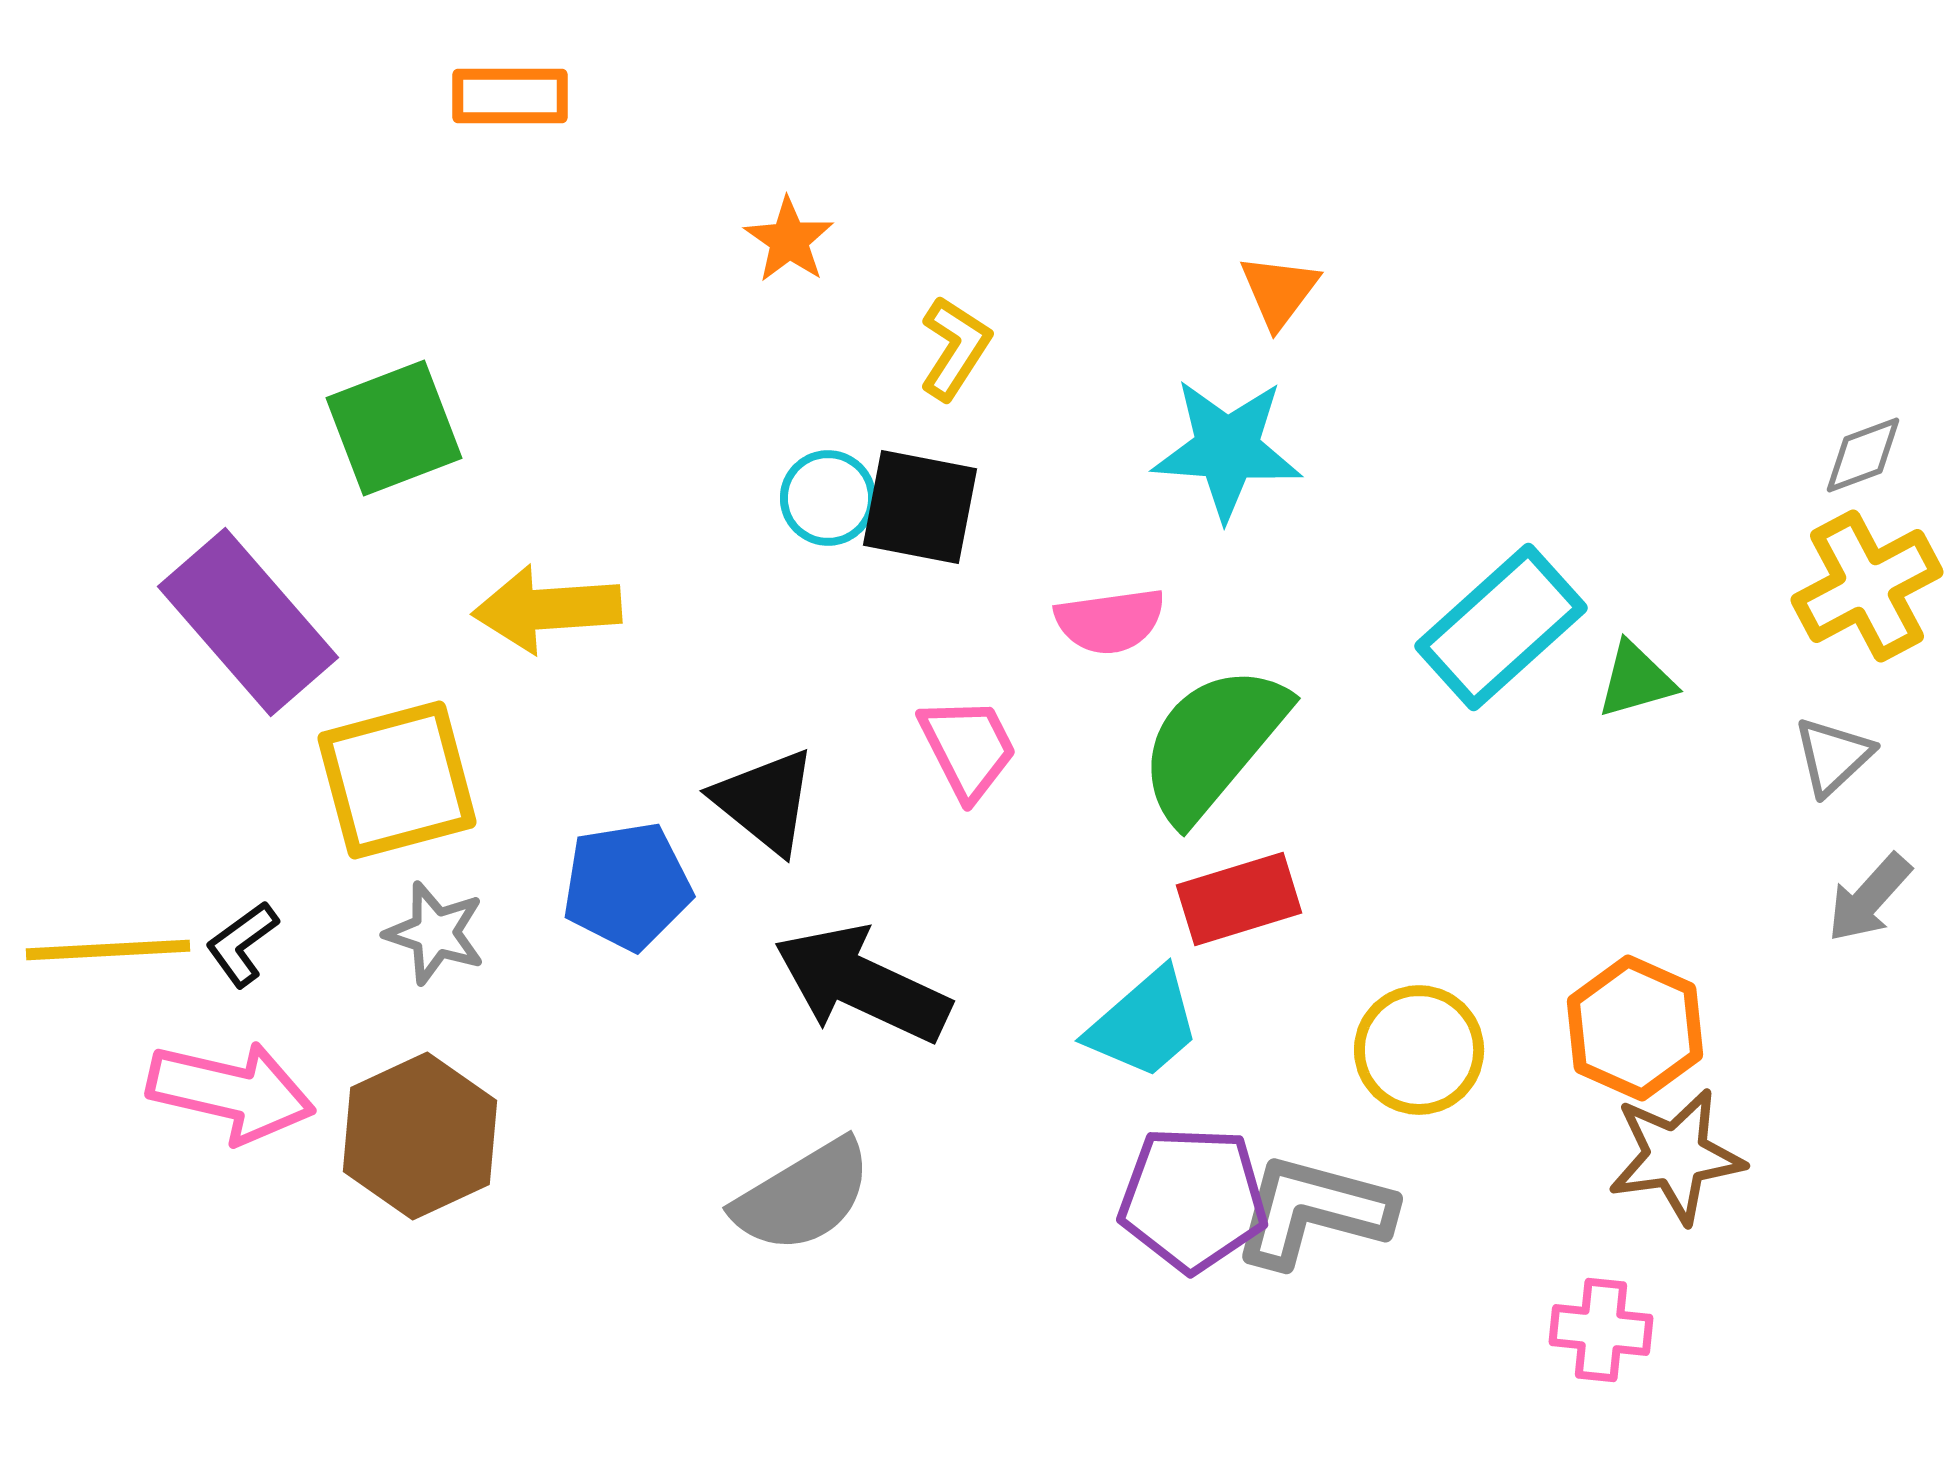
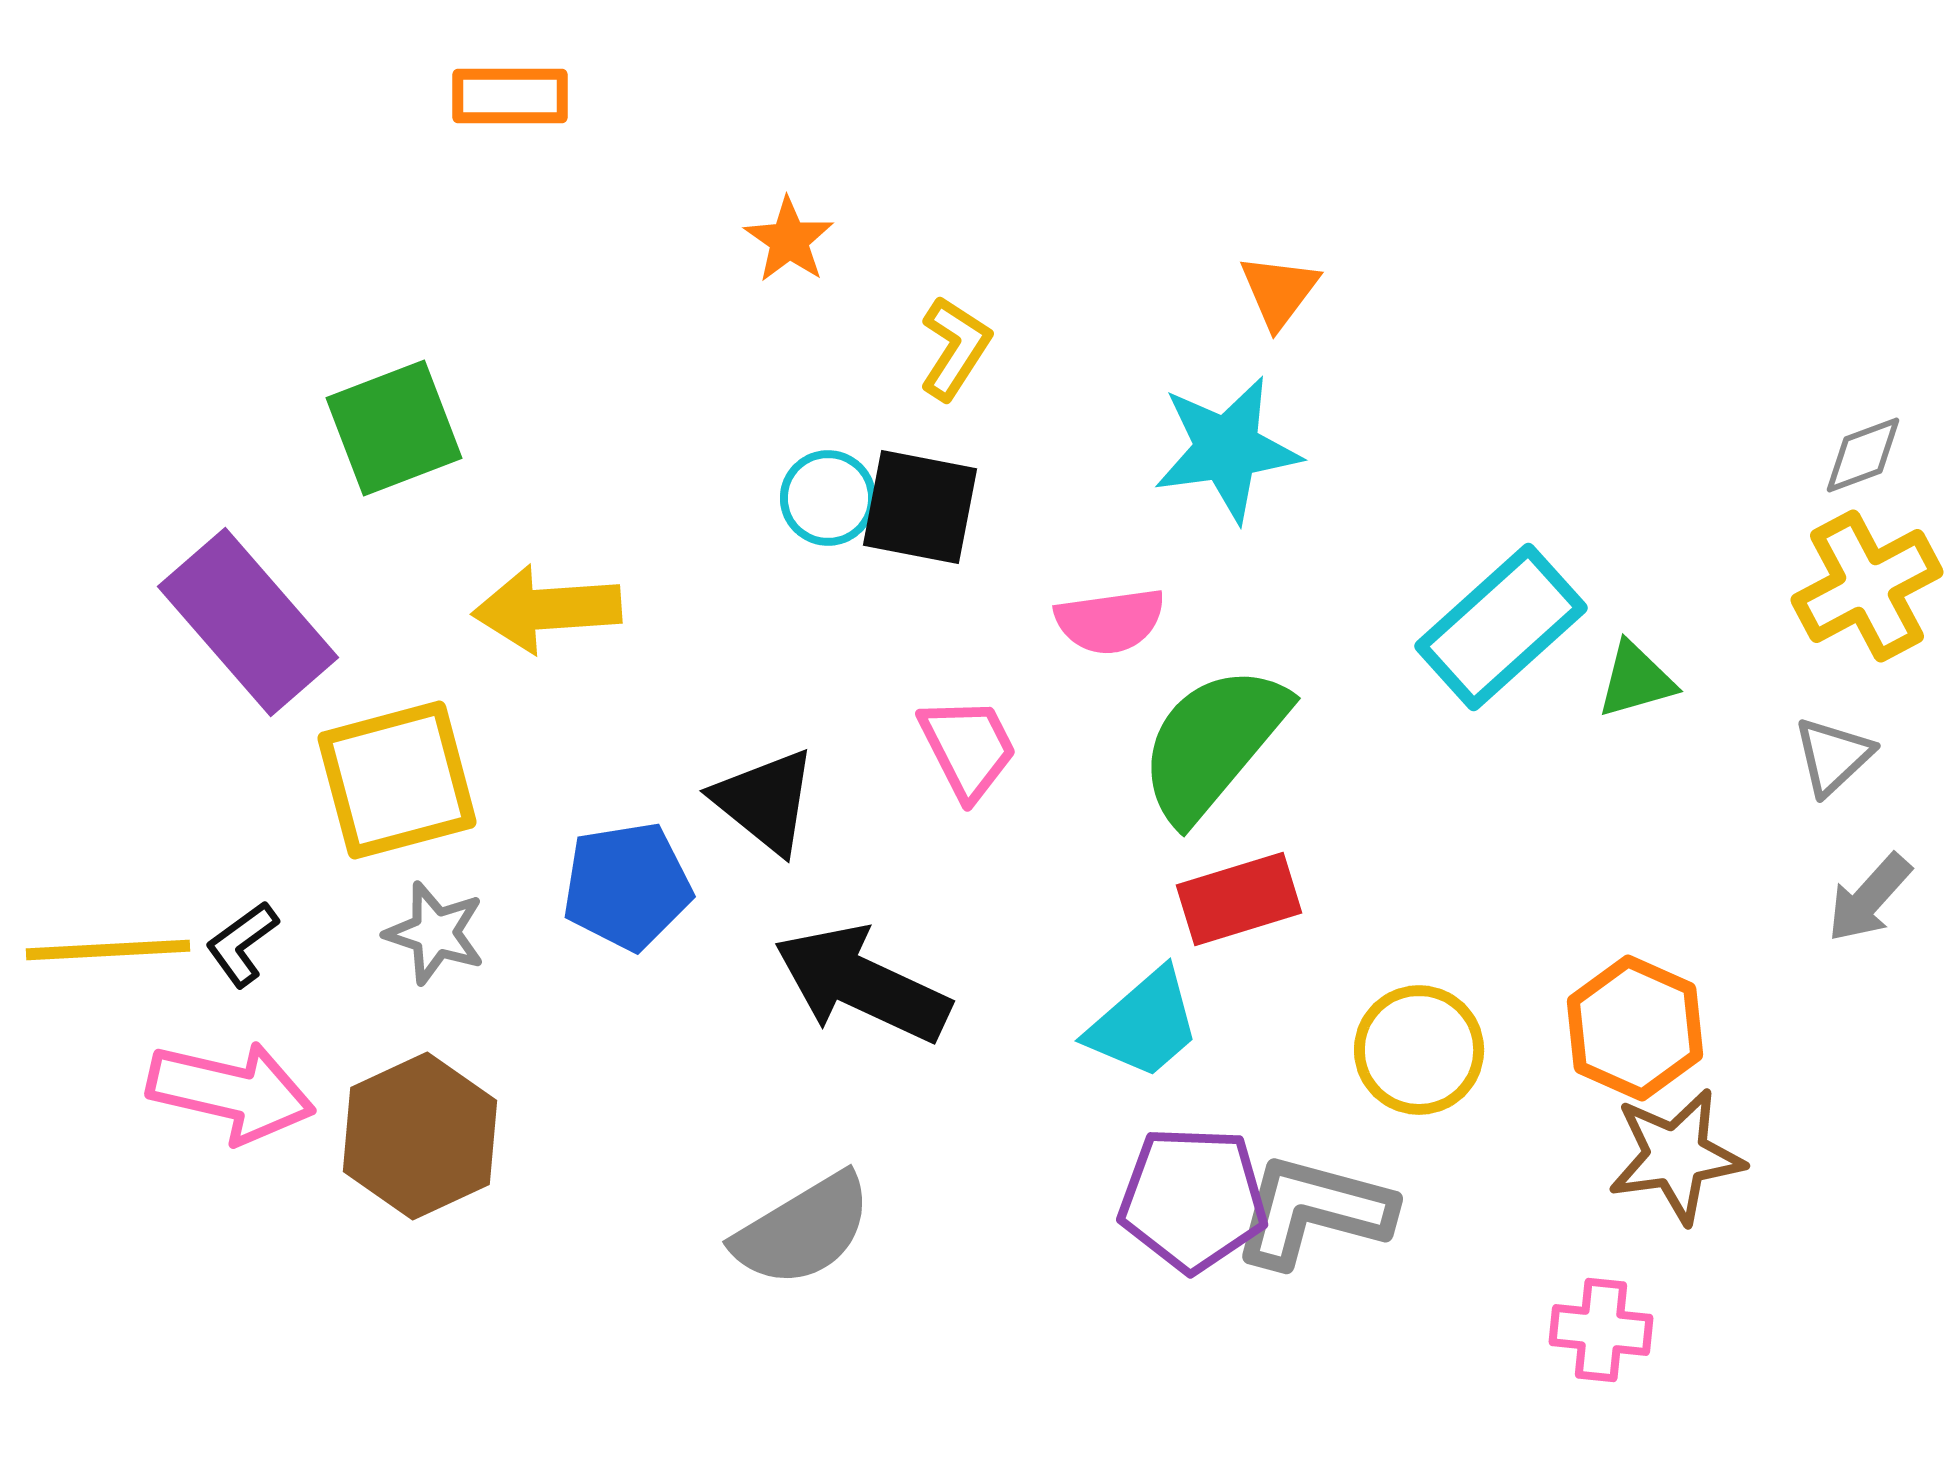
cyan star: rotated 12 degrees counterclockwise
gray semicircle: moved 34 px down
